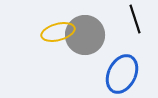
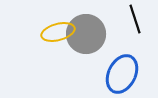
gray circle: moved 1 px right, 1 px up
